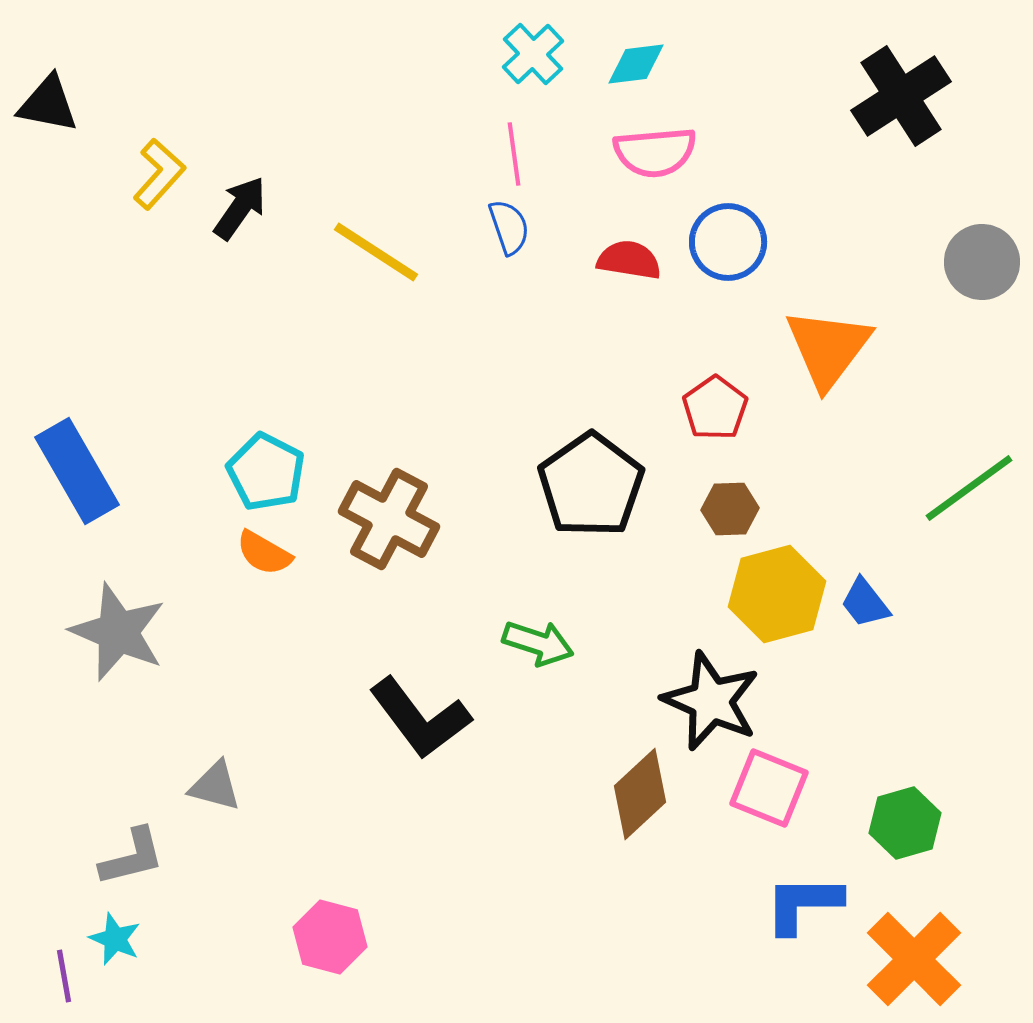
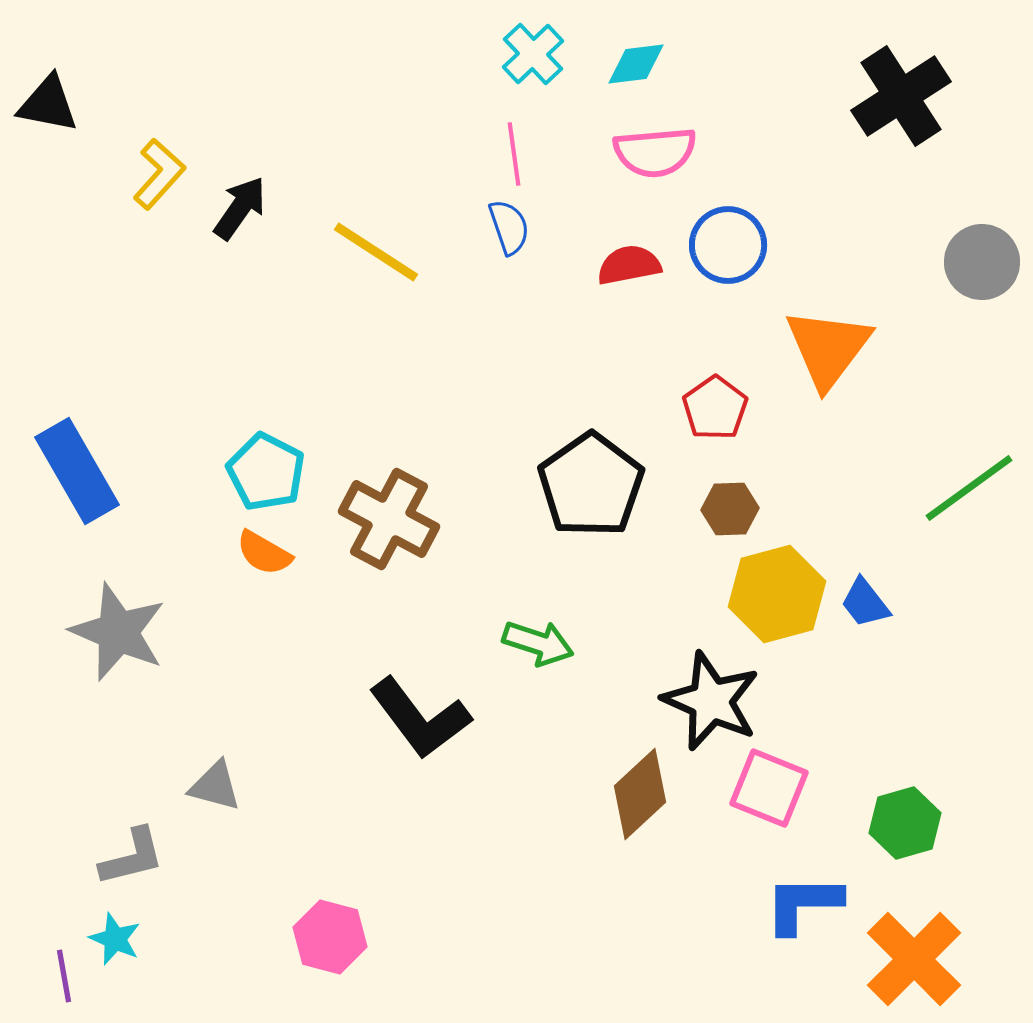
blue circle: moved 3 px down
red semicircle: moved 5 px down; rotated 20 degrees counterclockwise
